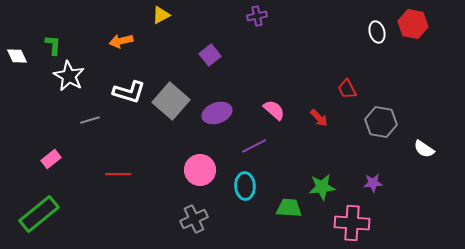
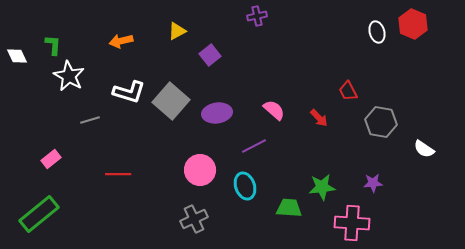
yellow triangle: moved 16 px right, 16 px down
red hexagon: rotated 12 degrees clockwise
red trapezoid: moved 1 px right, 2 px down
purple ellipse: rotated 12 degrees clockwise
cyan ellipse: rotated 16 degrees counterclockwise
